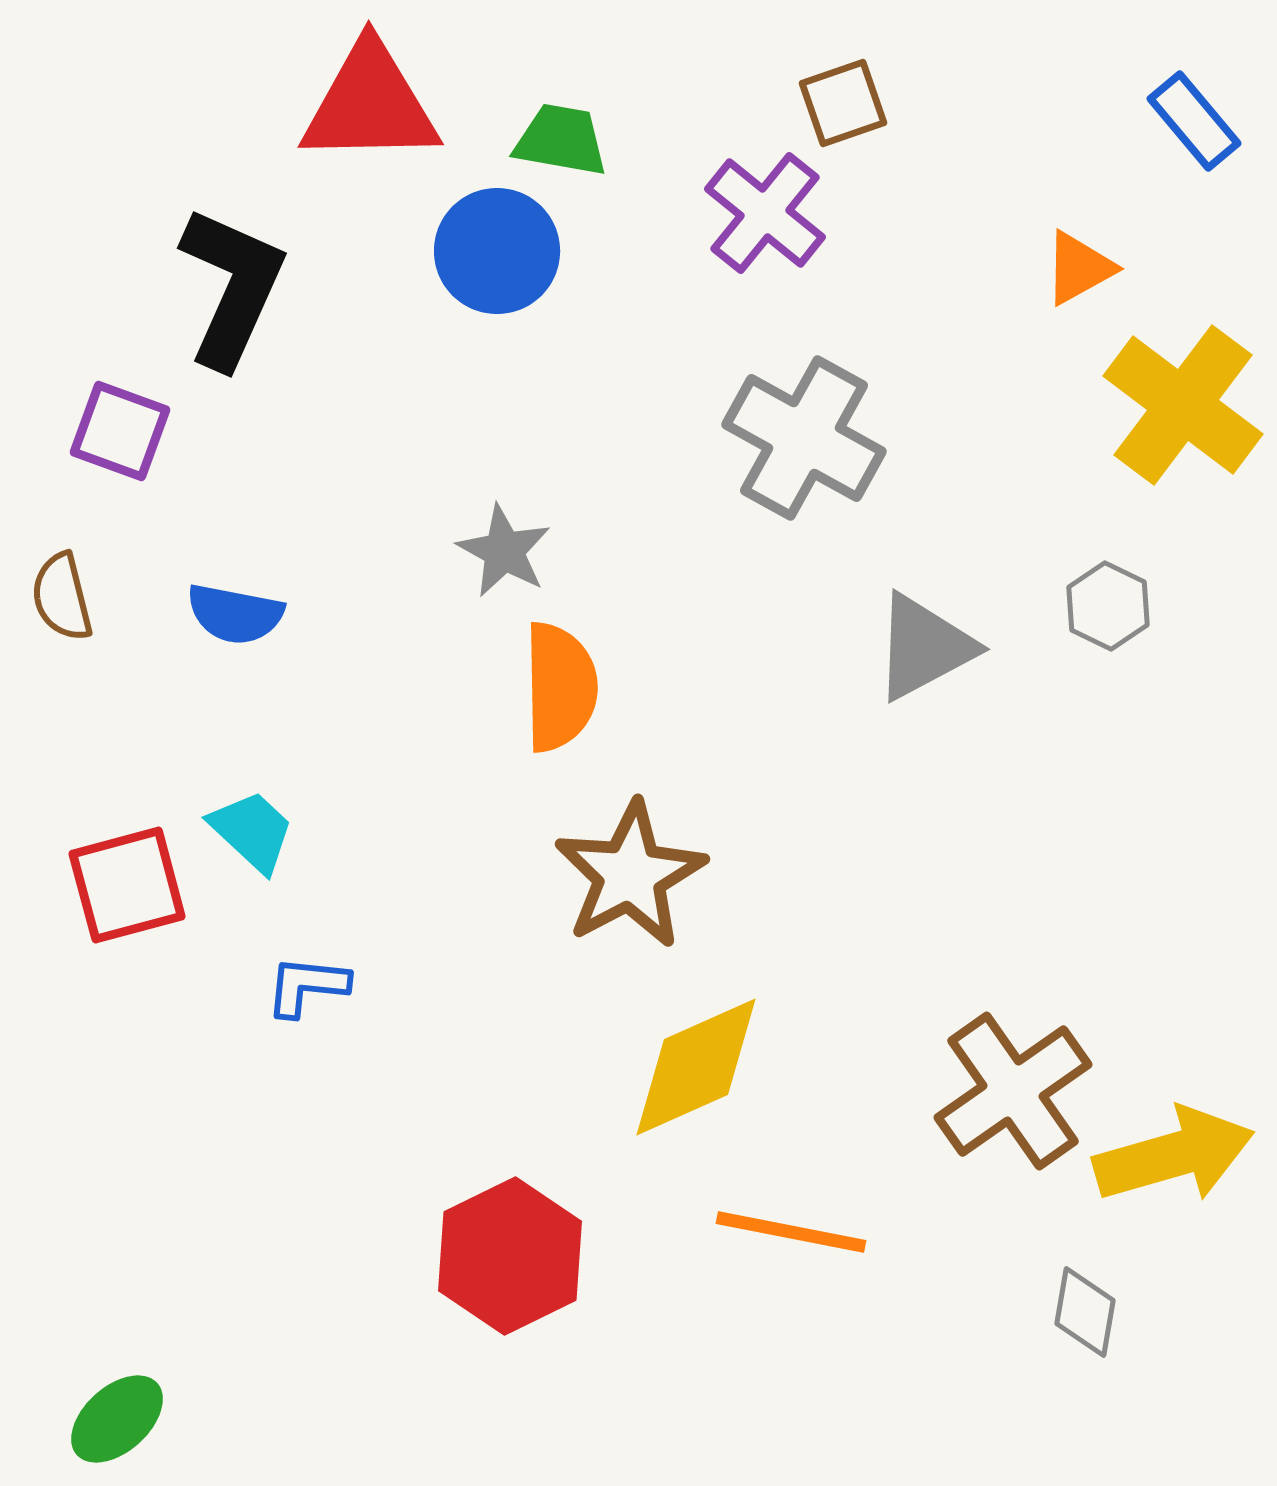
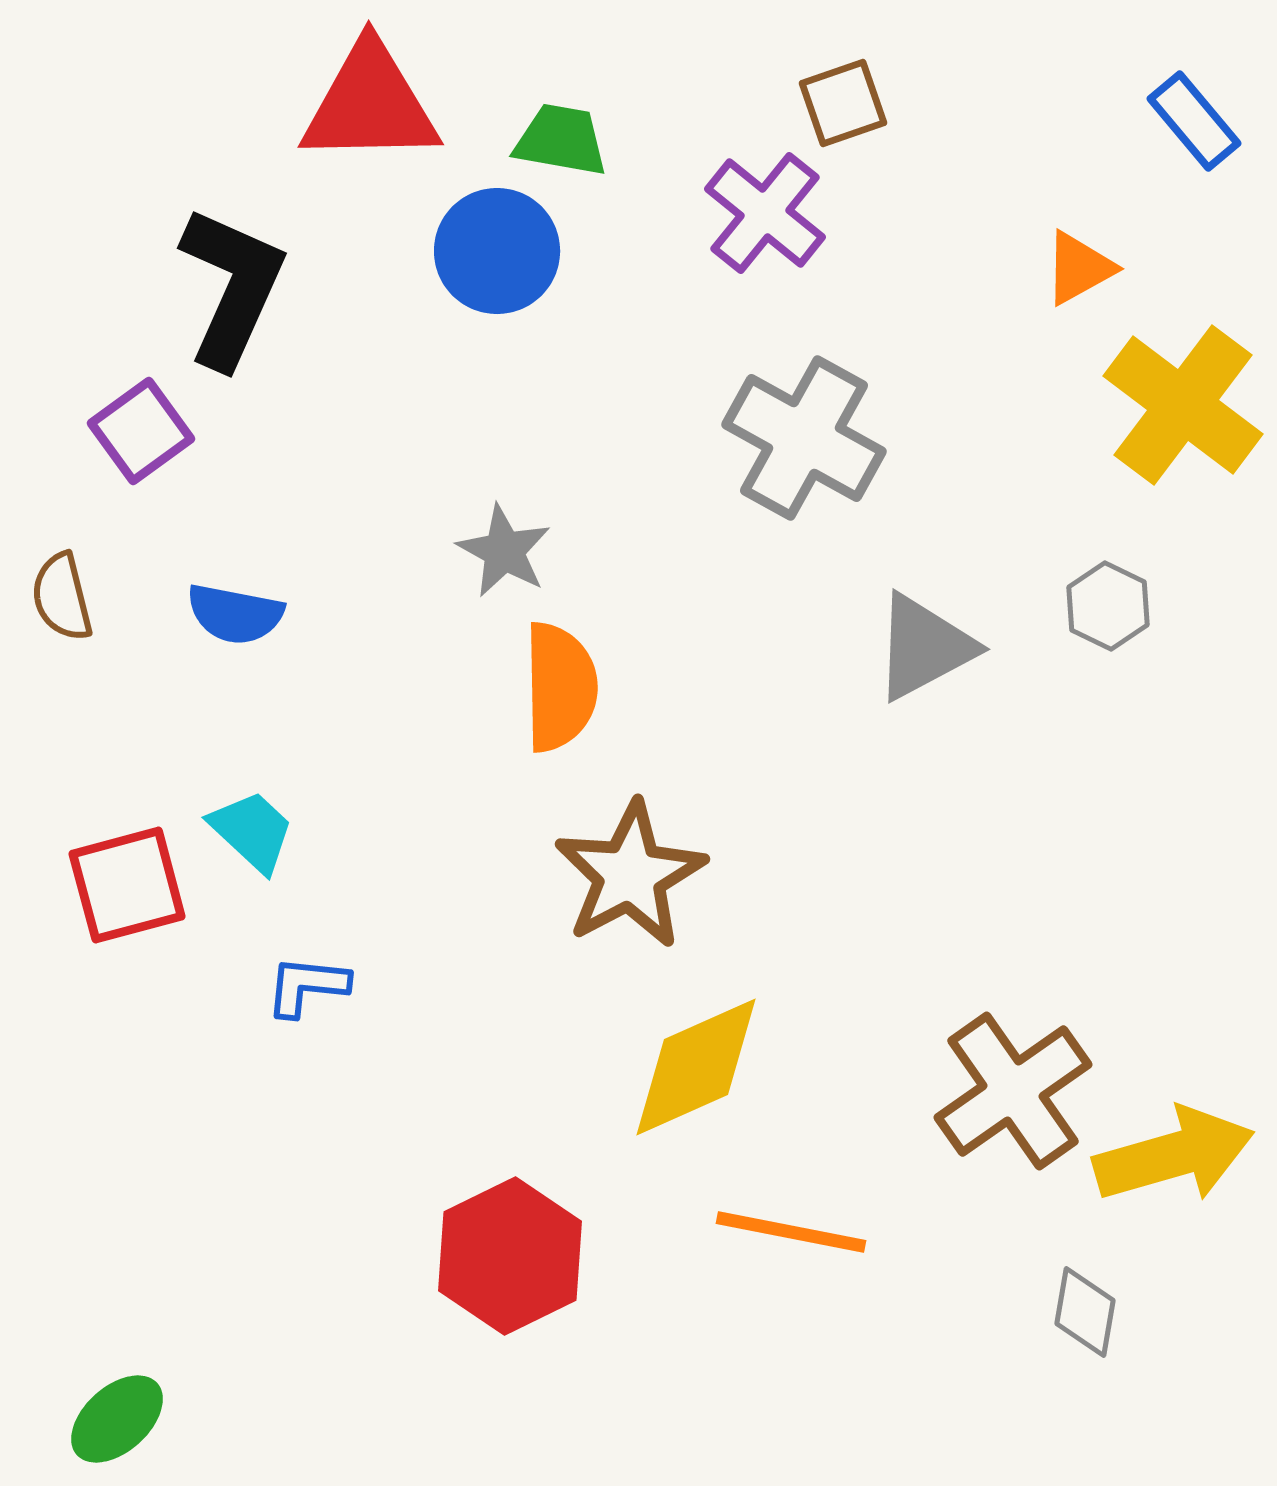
purple square: moved 21 px right; rotated 34 degrees clockwise
